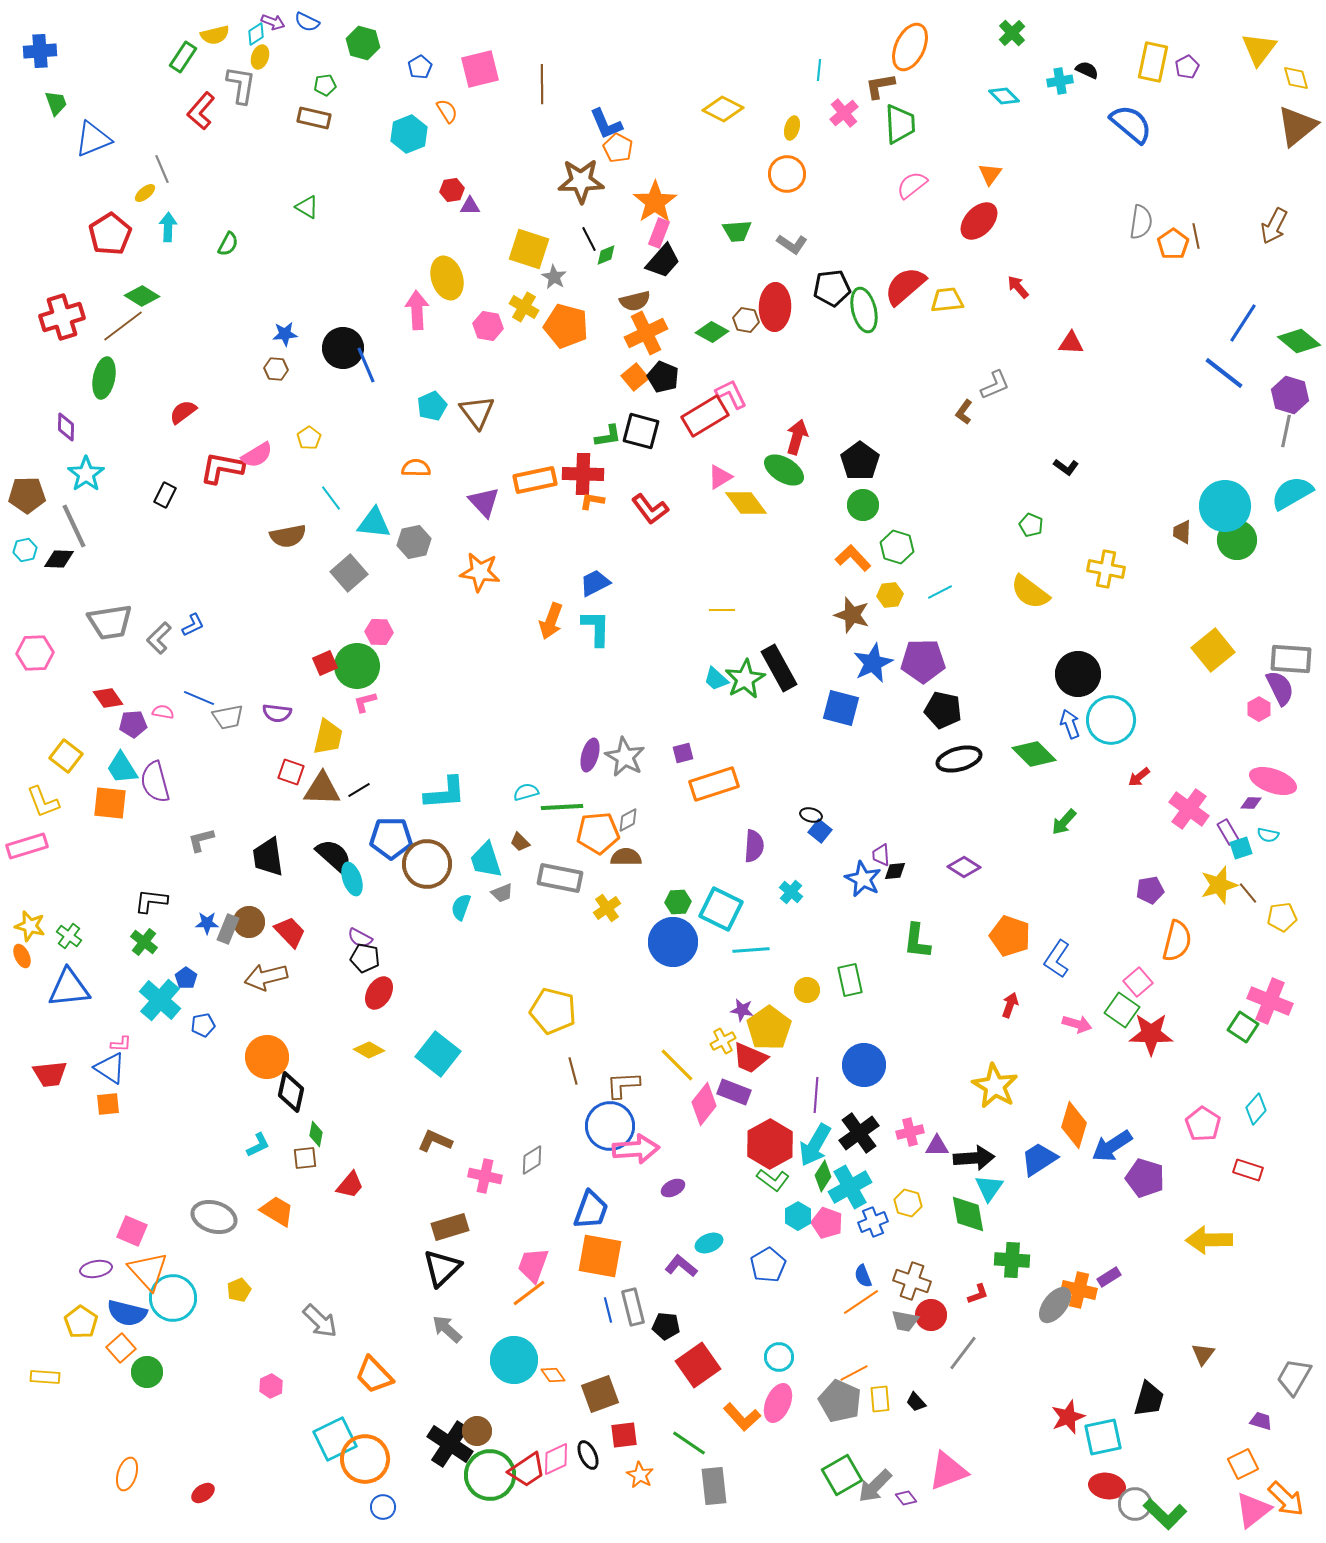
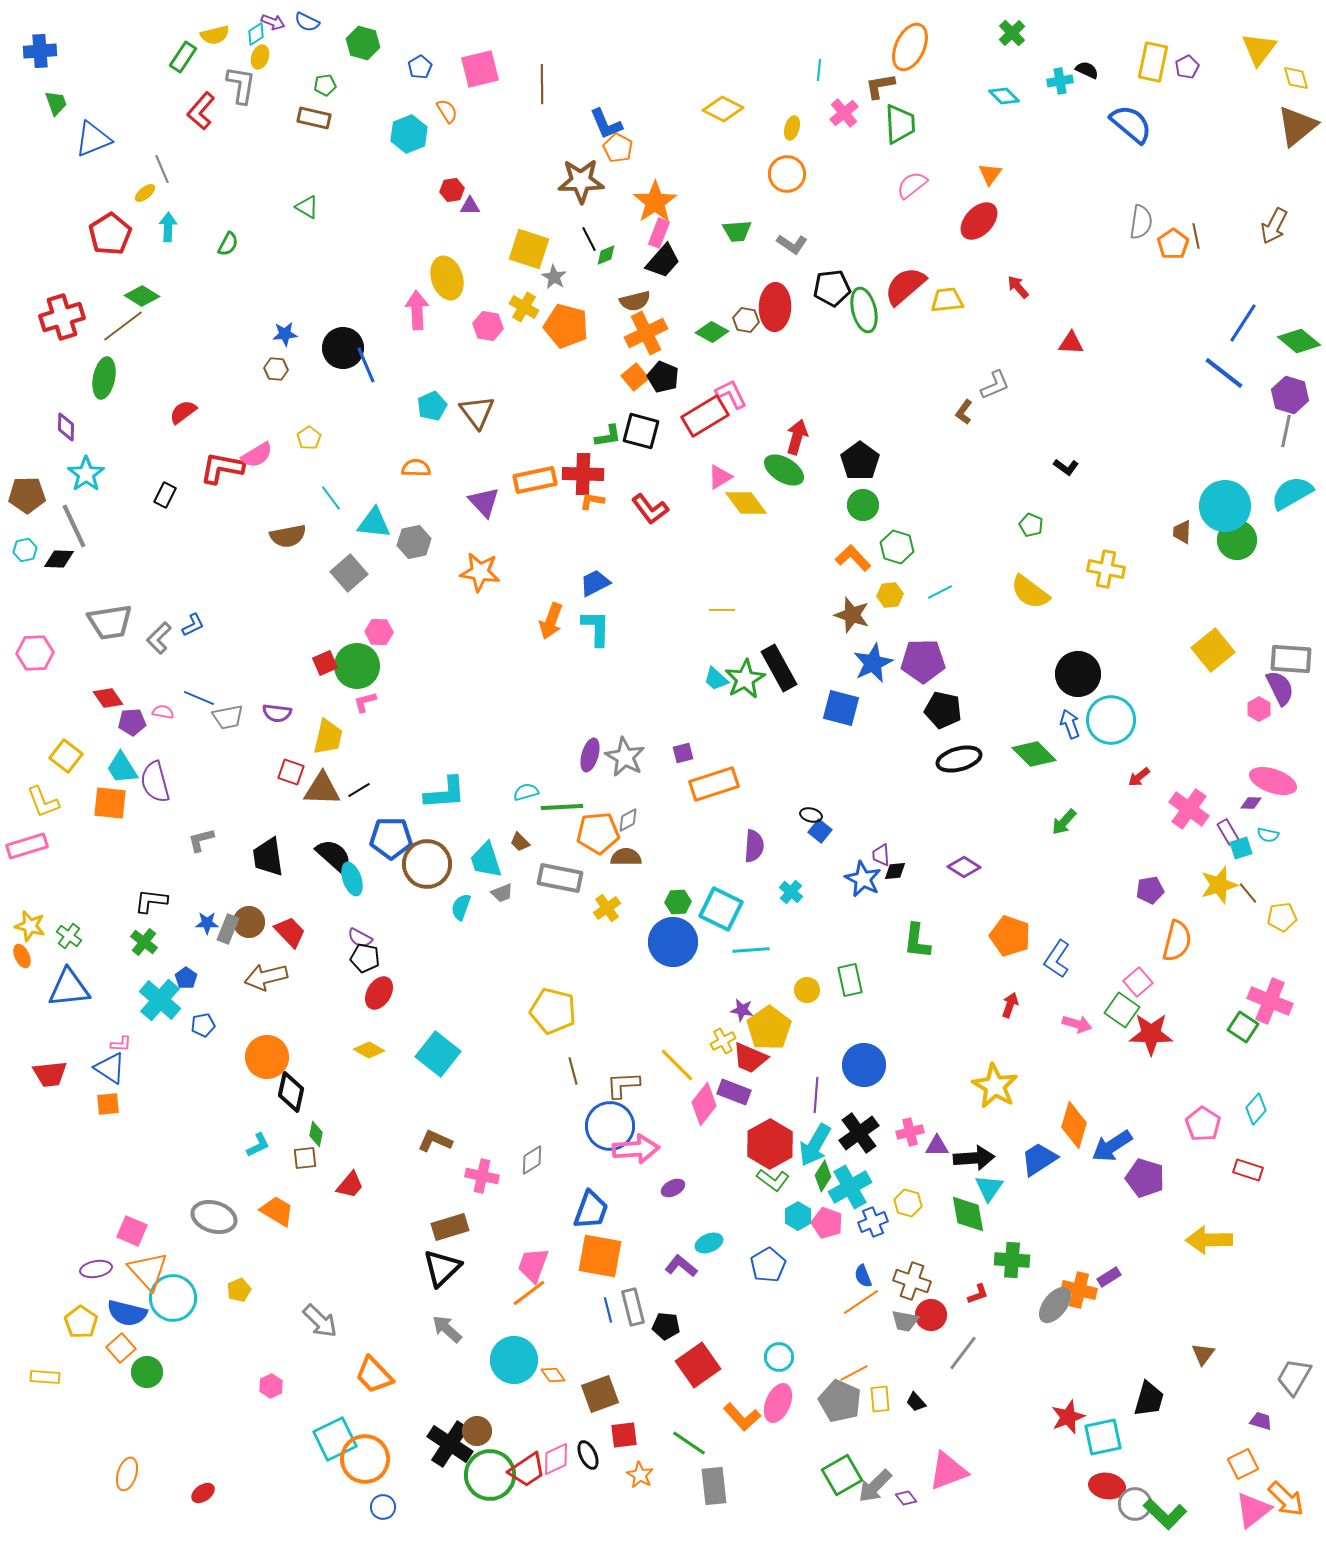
purple pentagon at (133, 724): moved 1 px left, 2 px up
pink cross at (485, 1176): moved 3 px left
